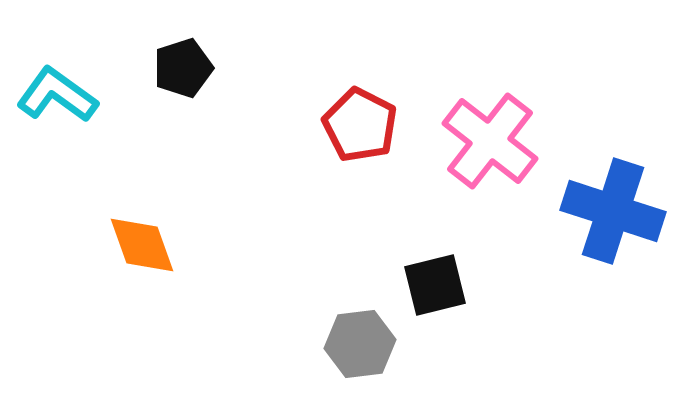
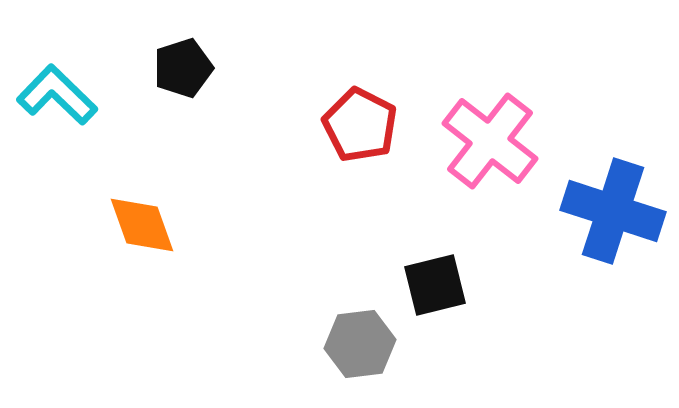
cyan L-shape: rotated 8 degrees clockwise
orange diamond: moved 20 px up
